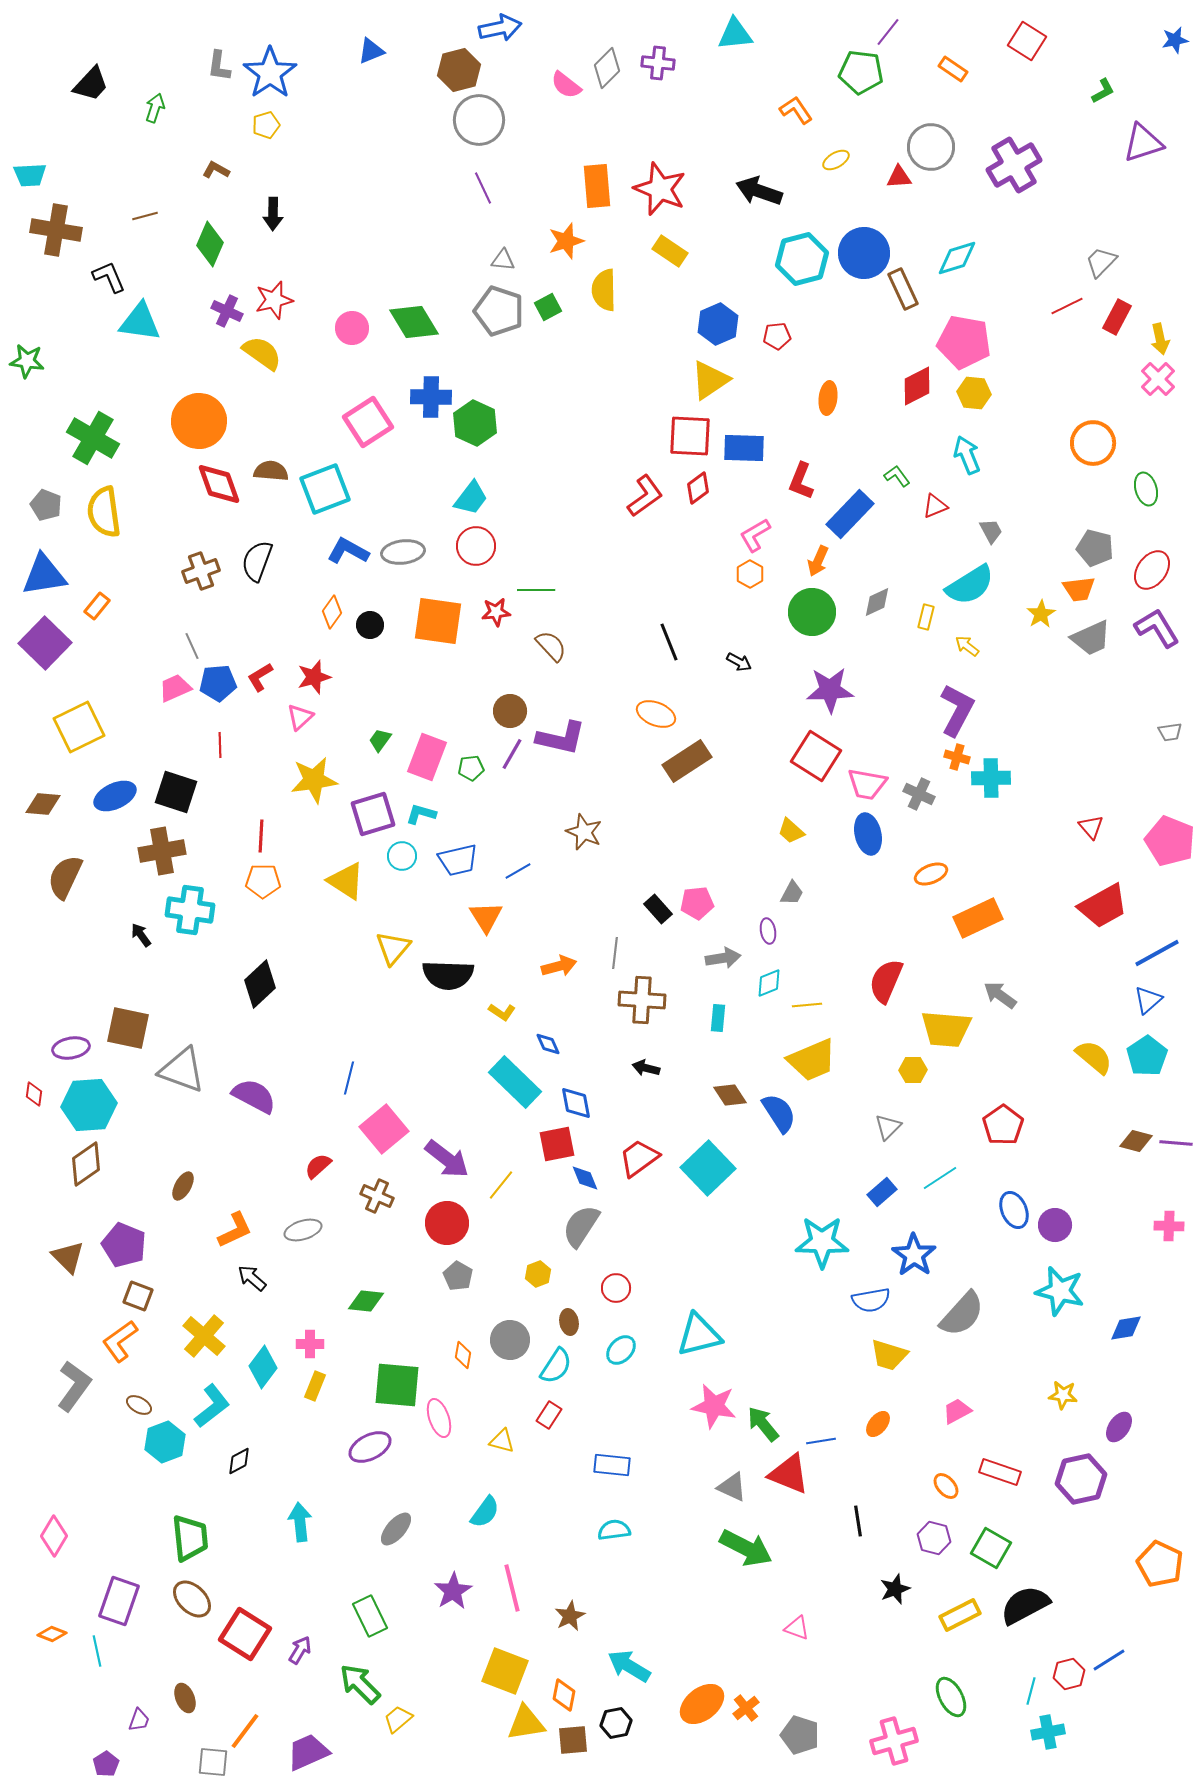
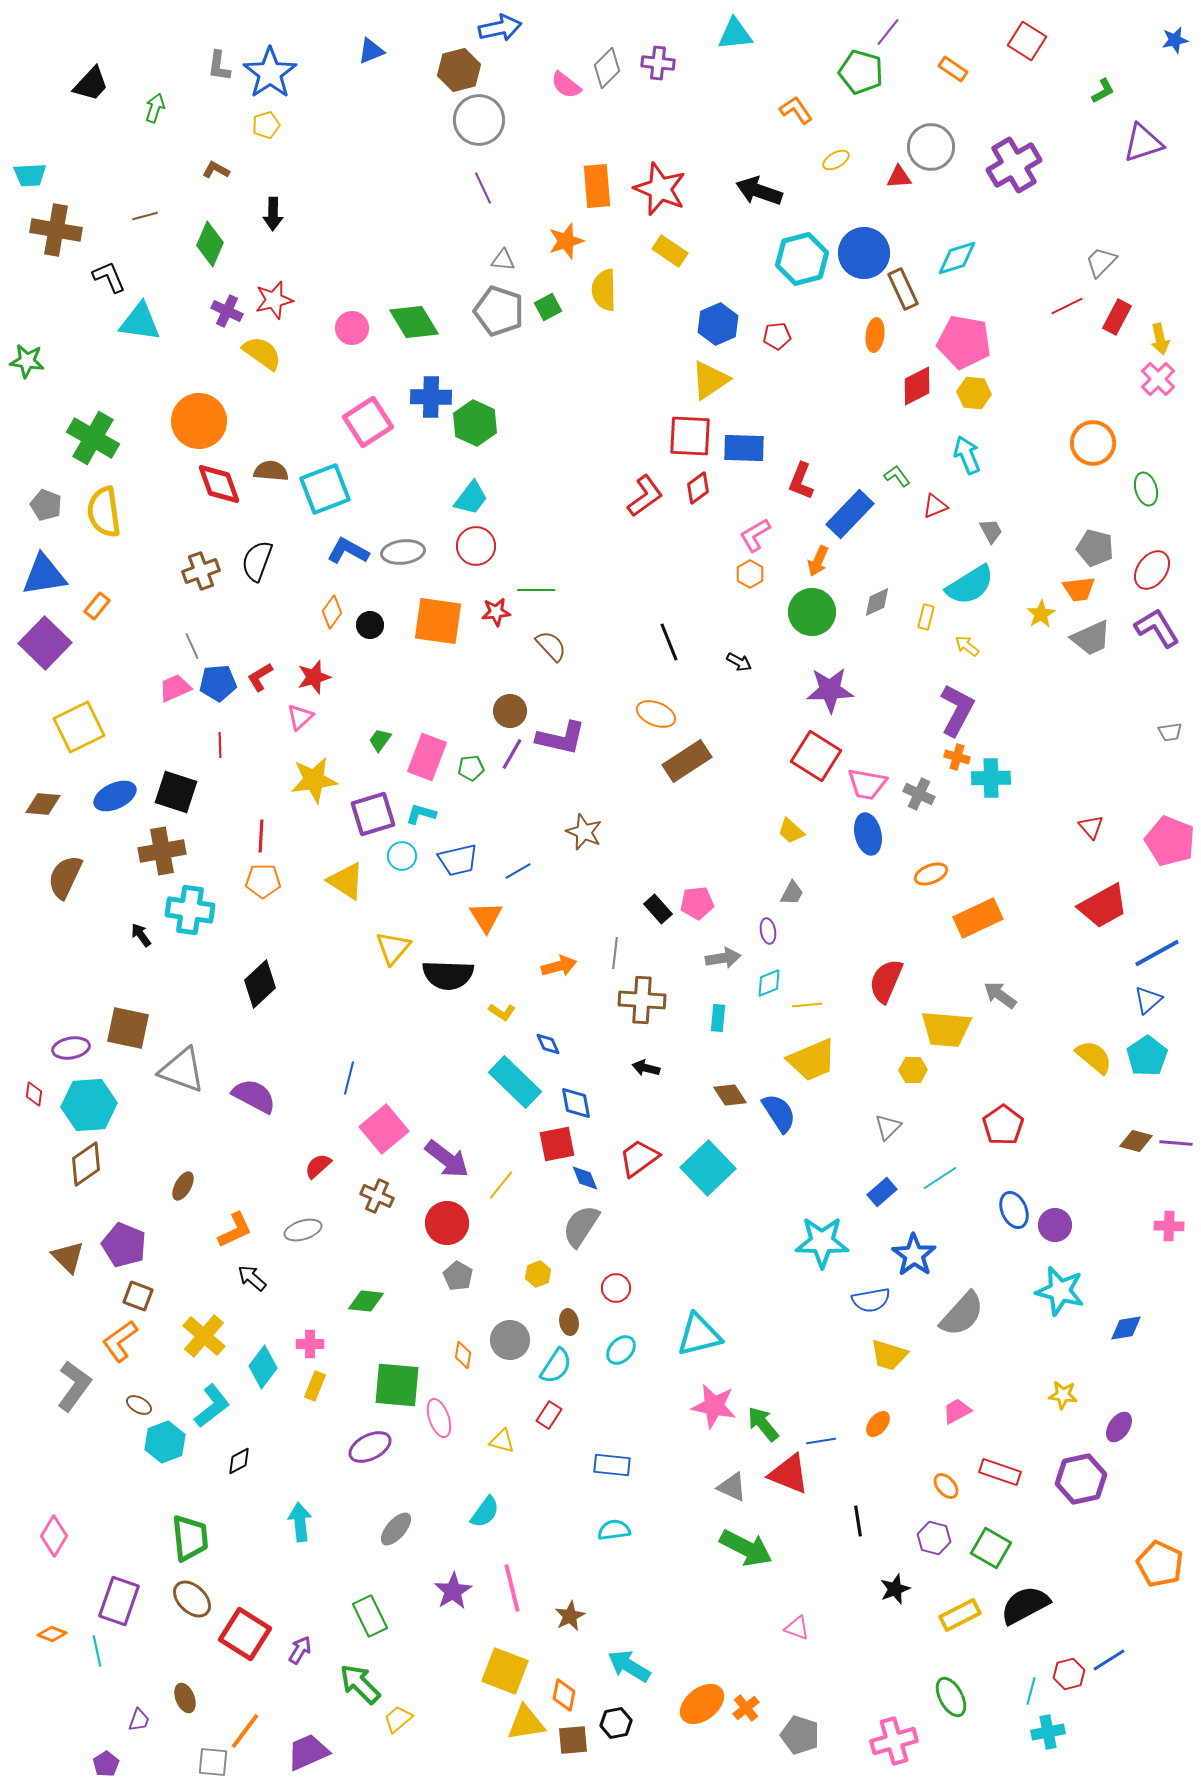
green pentagon at (861, 72): rotated 9 degrees clockwise
orange ellipse at (828, 398): moved 47 px right, 63 px up
